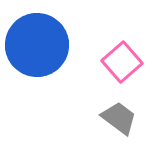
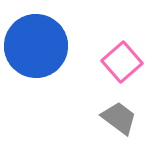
blue circle: moved 1 px left, 1 px down
